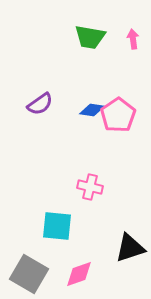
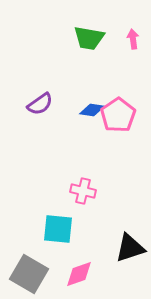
green trapezoid: moved 1 px left, 1 px down
pink cross: moved 7 px left, 4 px down
cyan square: moved 1 px right, 3 px down
